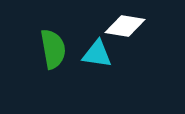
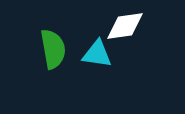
white diamond: rotated 18 degrees counterclockwise
